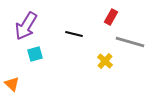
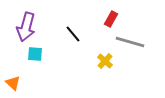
red rectangle: moved 2 px down
purple arrow: moved 1 px down; rotated 16 degrees counterclockwise
black line: moved 1 px left; rotated 36 degrees clockwise
cyan square: rotated 21 degrees clockwise
orange triangle: moved 1 px right, 1 px up
